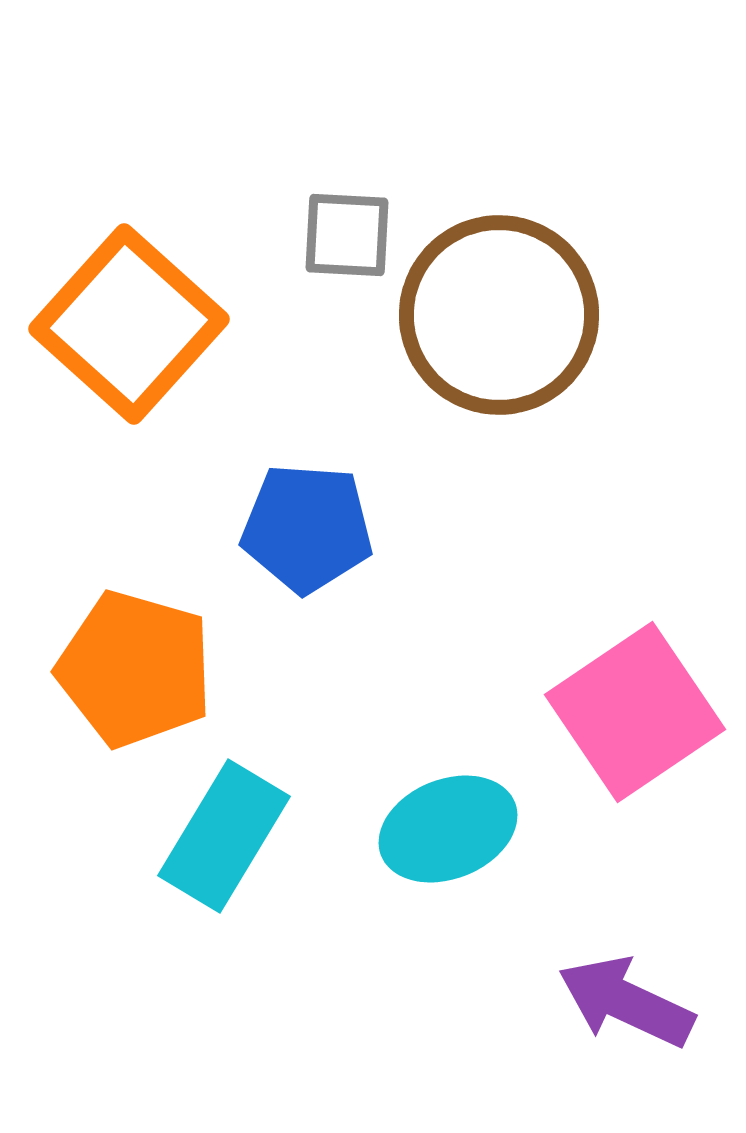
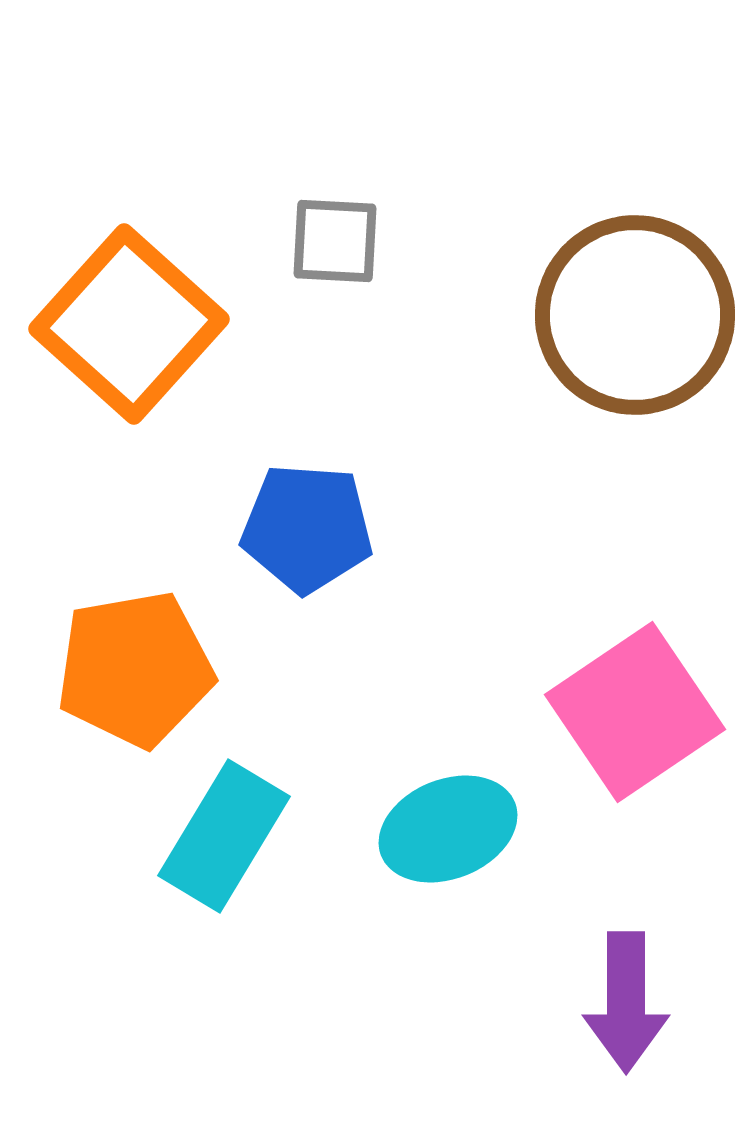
gray square: moved 12 px left, 6 px down
brown circle: moved 136 px right
orange pentagon: rotated 26 degrees counterclockwise
purple arrow: rotated 115 degrees counterclockwise
